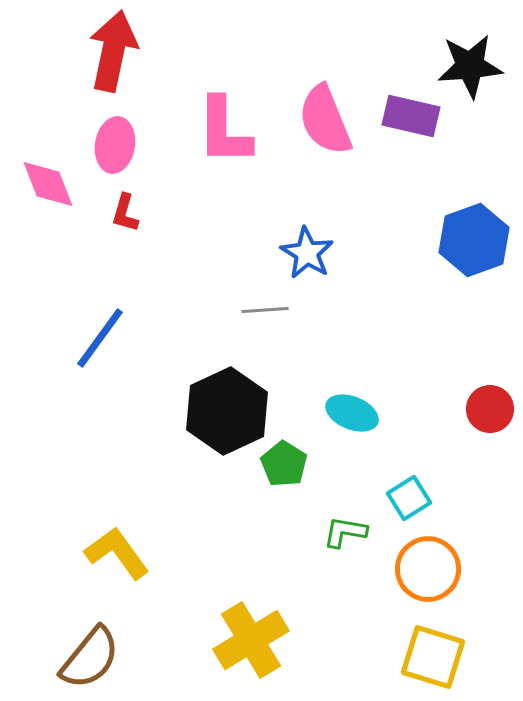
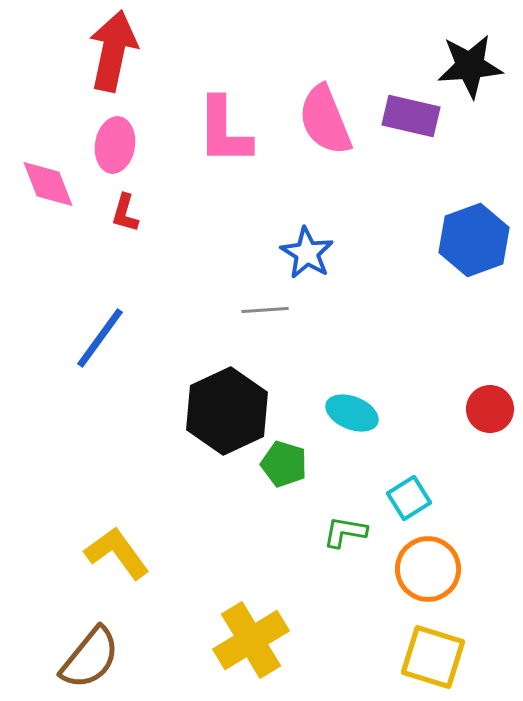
green pentagon: rotated 15 degrees counterclockwise
